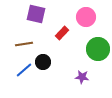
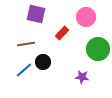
brown line: moved 2 px right
